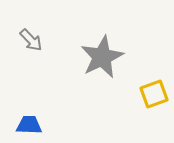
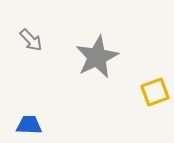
gray star: moved 5 px left
yellow square: moved 1 px right, 2 px up
